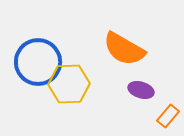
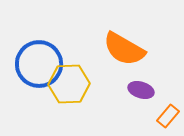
blue circle: moved 1 px right, 2 px down
